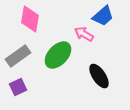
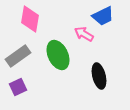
blue trapezoid: rotated 15 degrees clockwise
green ellipse: rotated 68 degrees counterclockwise
black ellipse: rotated 20 degrees clockwise
